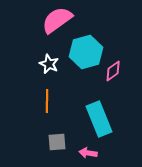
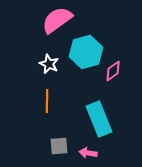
gray square: moved 2 px right, 4 px down
